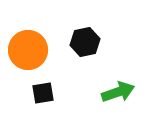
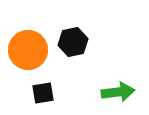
black hexagon: moved 12 px left
green arrow: rotated 12 degrees clockwise
